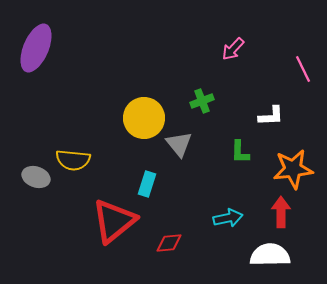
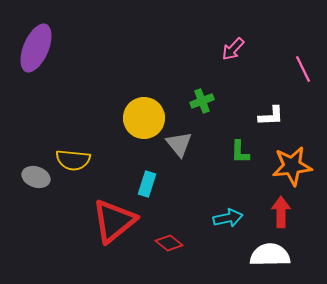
orange star: moved 1 px left, 3 px up
red diamond: rotated 44 degrees clockwise
